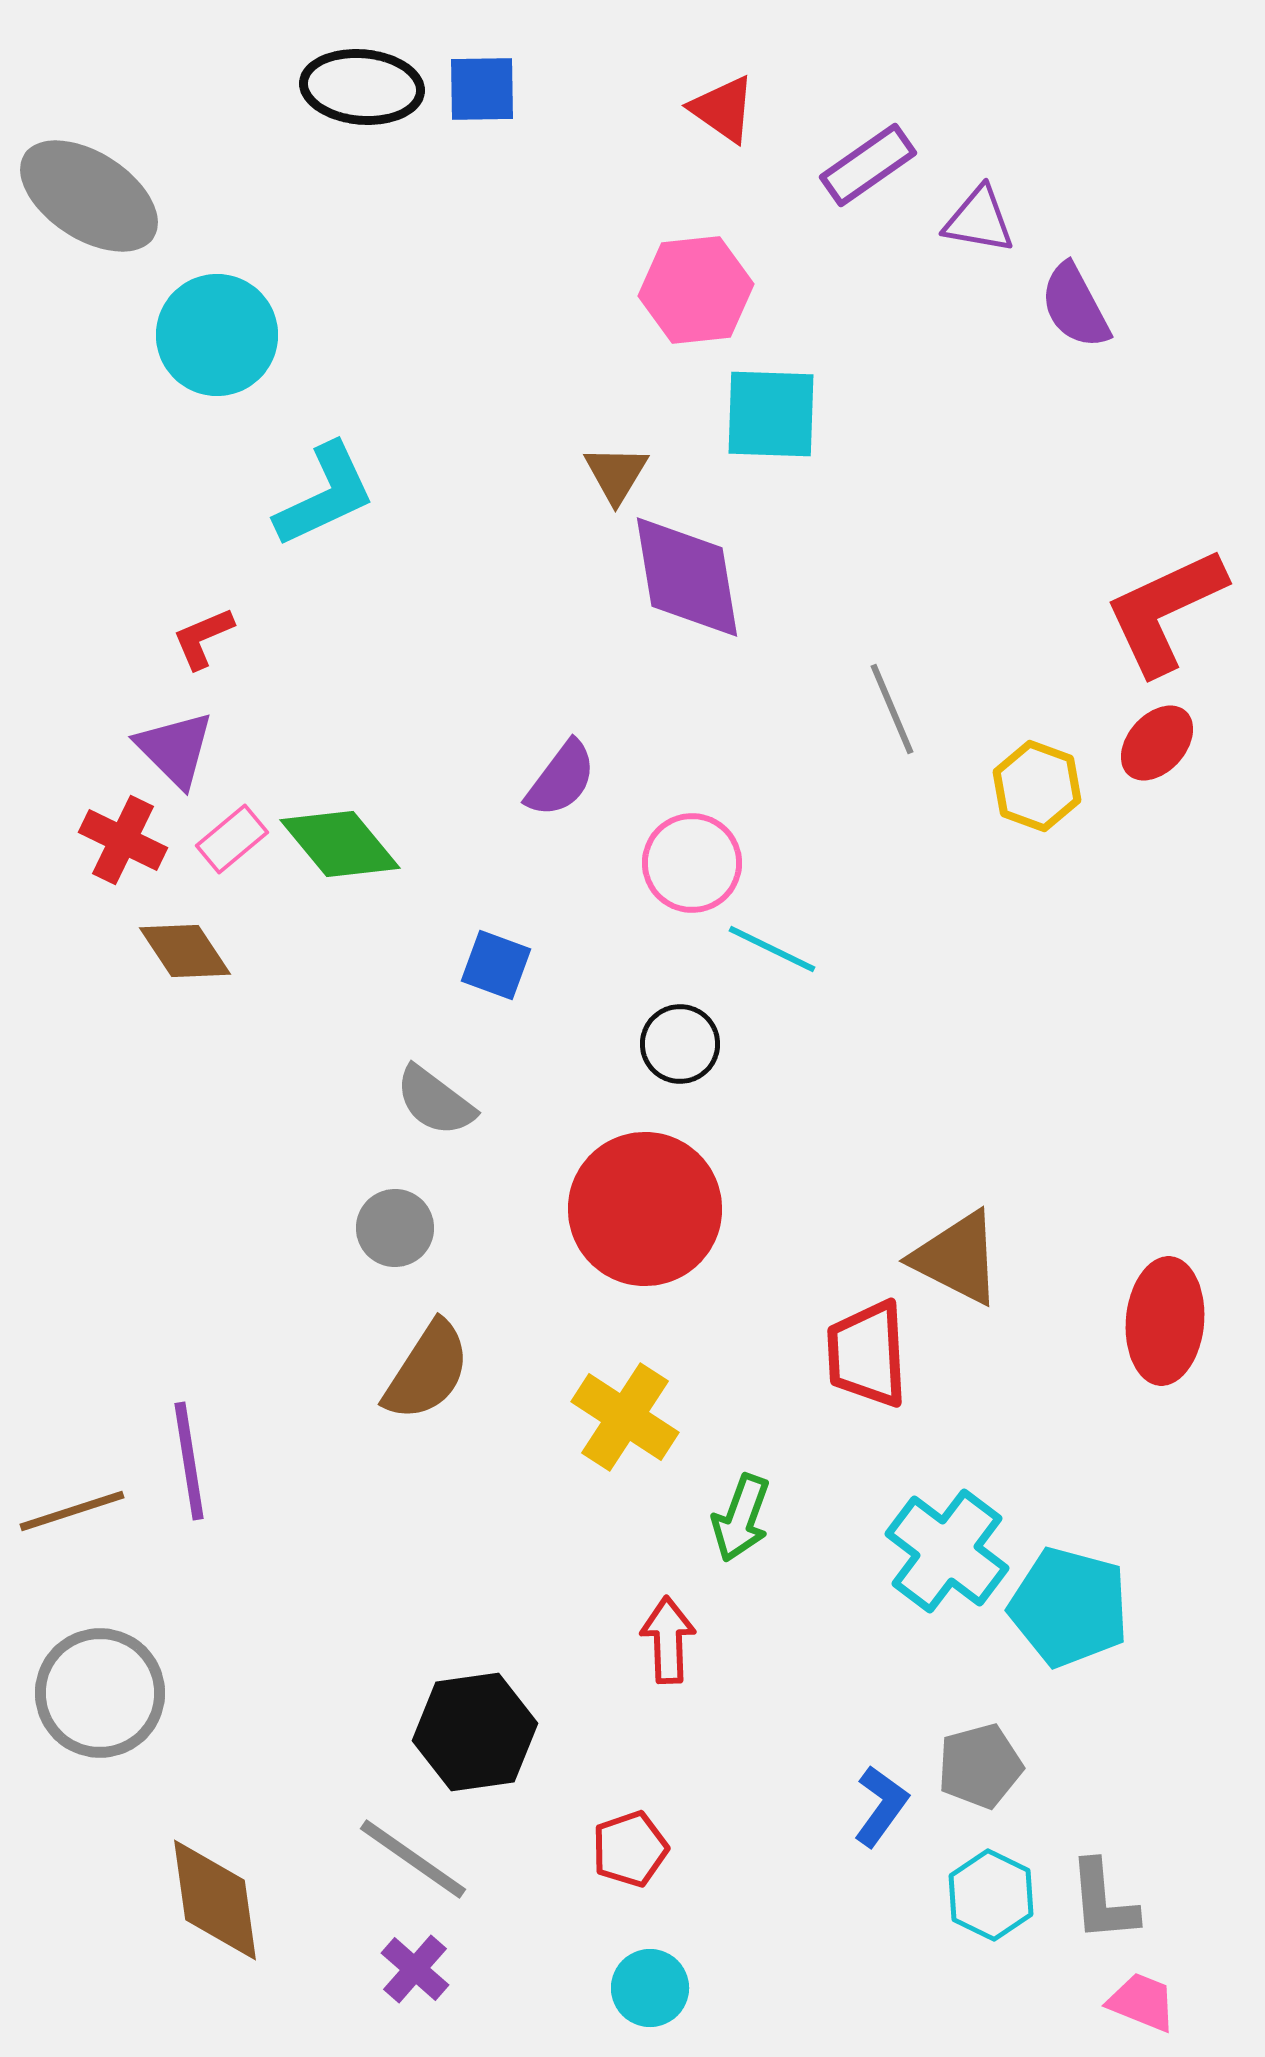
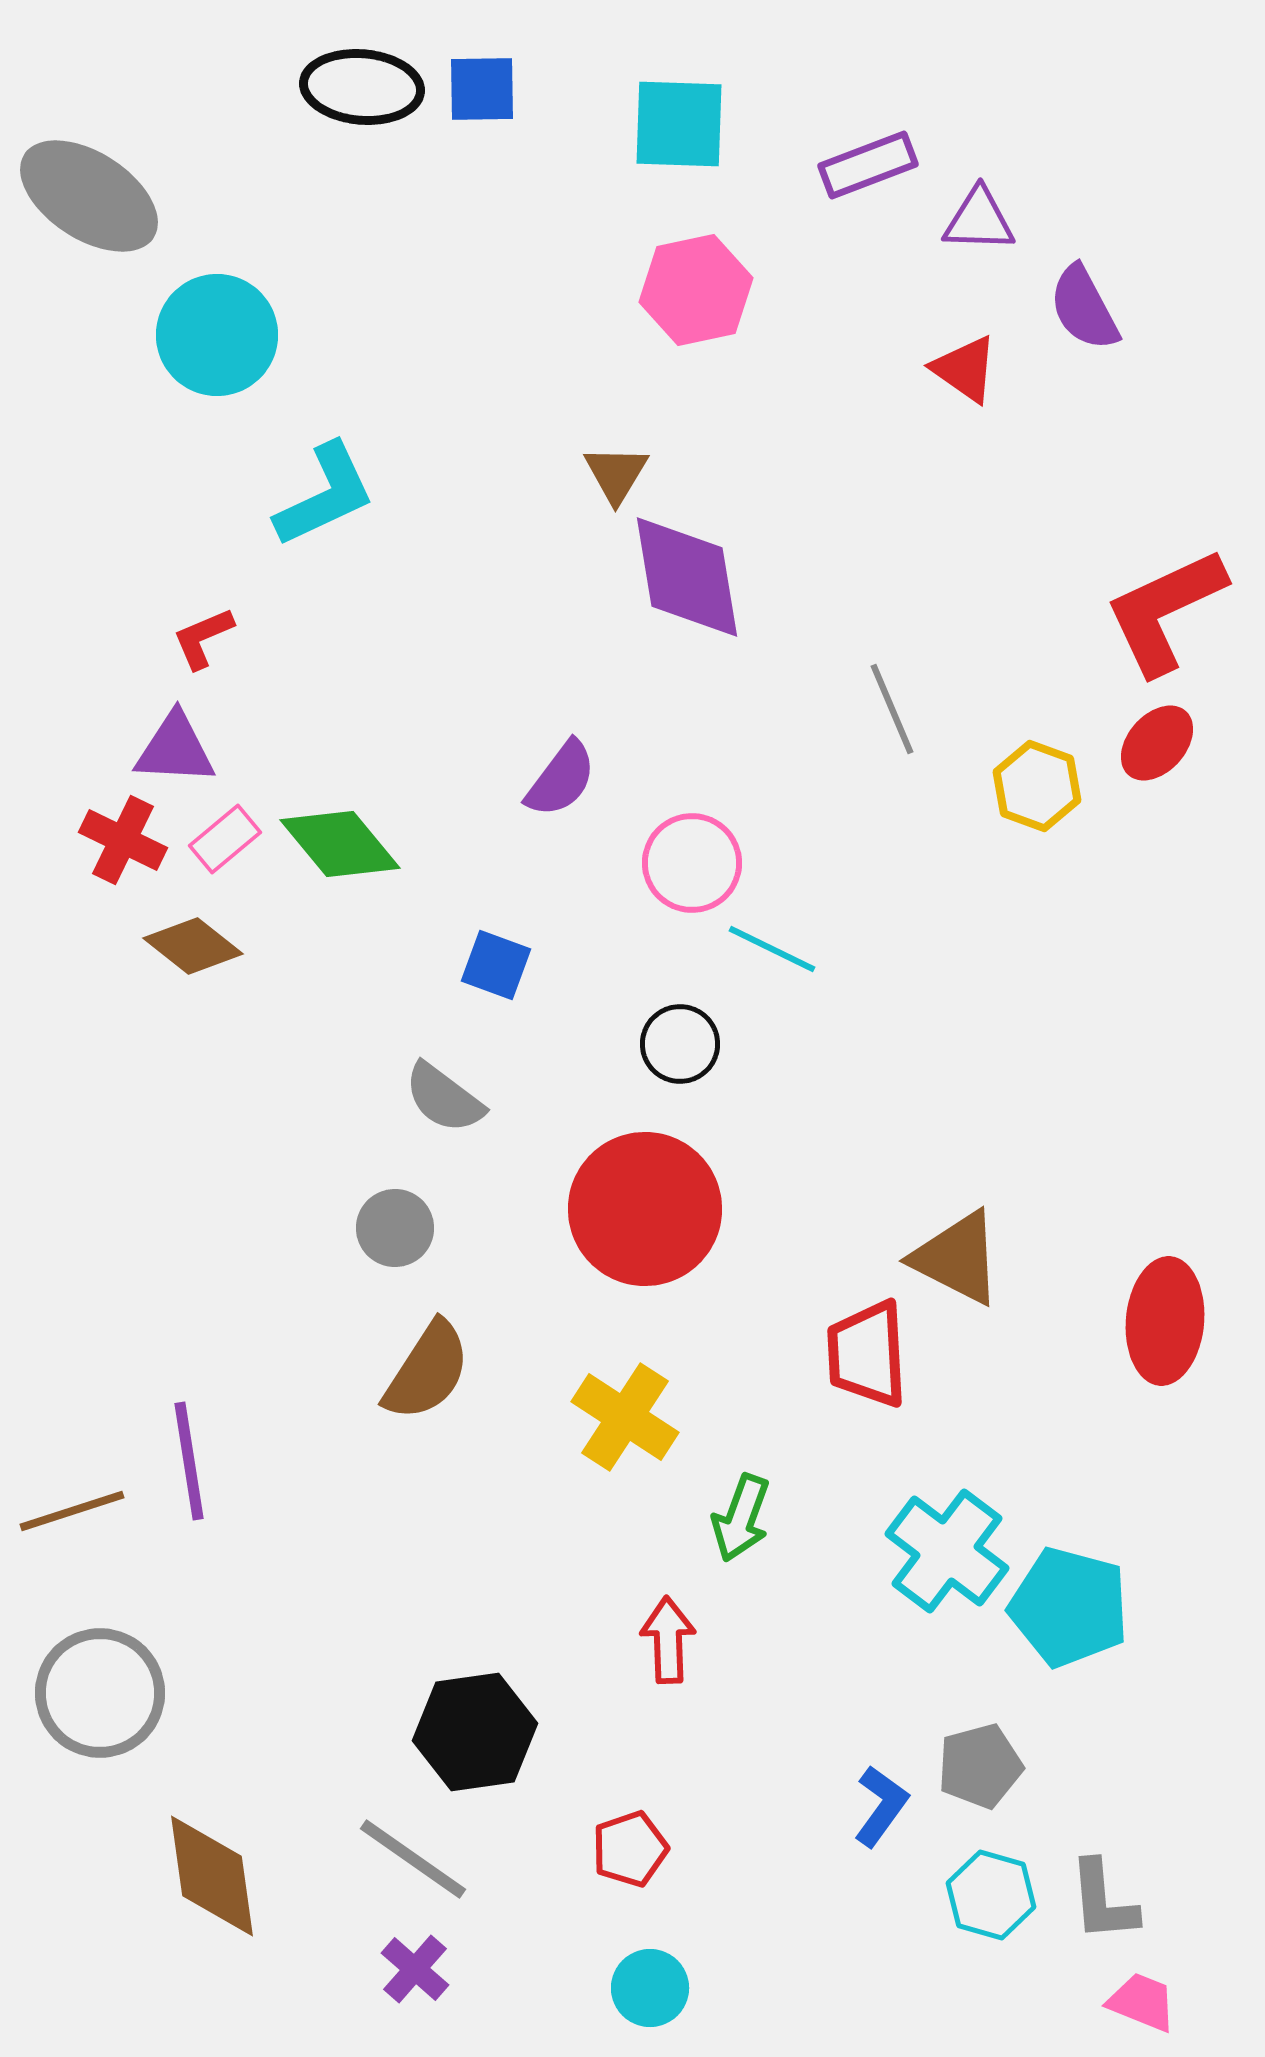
red triangle at (723, 109): moved 242 px right, 260 px down
purple rectangle at (868, 165): rotated 14 degrees clockwise
purple triangle at (979, 220): rotated 8 degrees counterclockwise
pink hexagon at (696, 290): rotated 6 degrees counterclockwise
purple semicircle at (1075, 306): moved 9 px right, 2 px down
cyan square at (771, 414): moved 92 px left, 290 px up
purple triangle at (175, 749): rotated 42 degrees counterclockwise
pink rectangle at (232, 839): moved 7 px left
brown diamond at (185, 951): moved 8 px right, 5 px up; rotated 18 degrees counterclockwise
gray semicircle at (435, 1101): moved 9 px right, 3 px up
cyan hexagon at (991, 1895): rotated 10 degrees counterclockwise
brown diamond at (215, 1900): moved 3 px left, 24 px up
